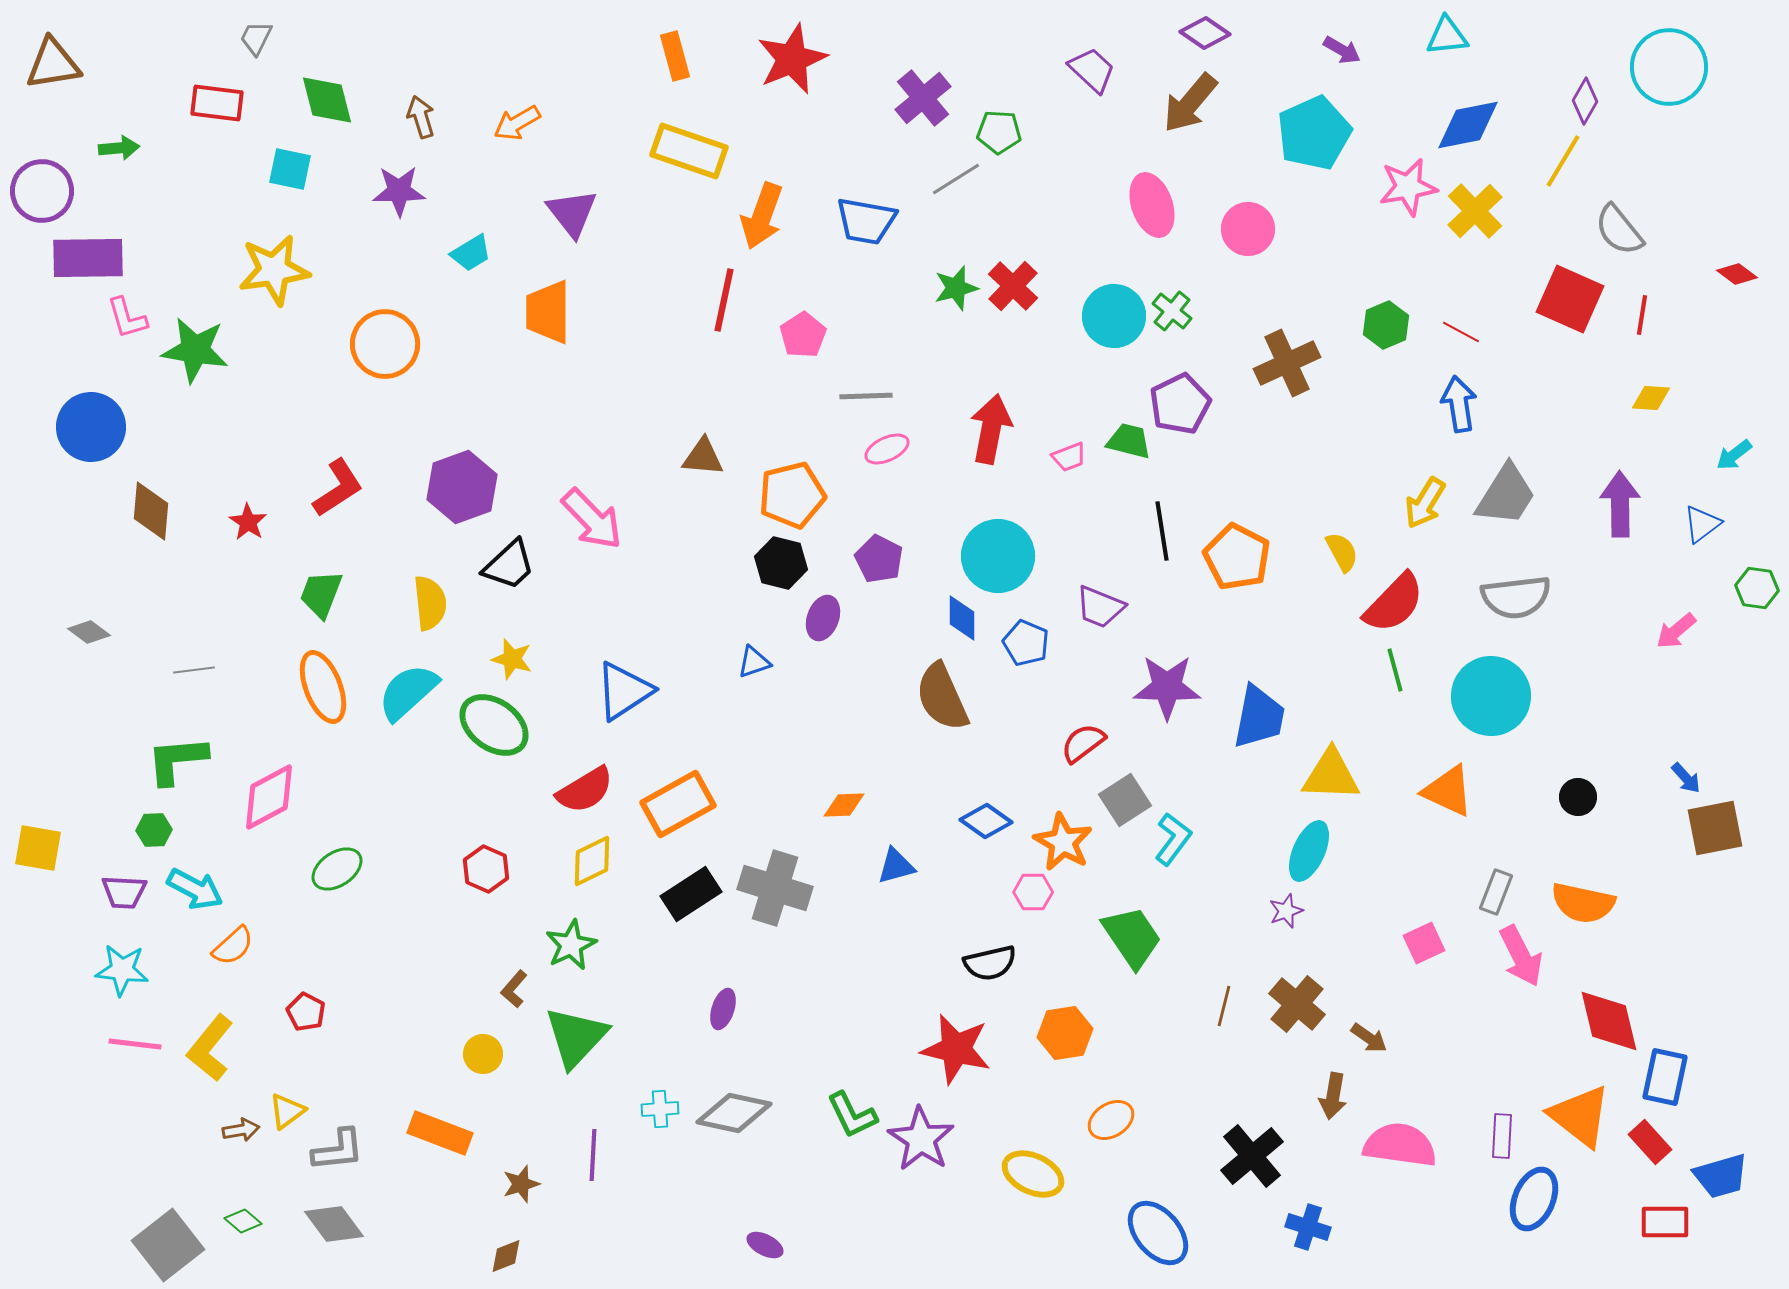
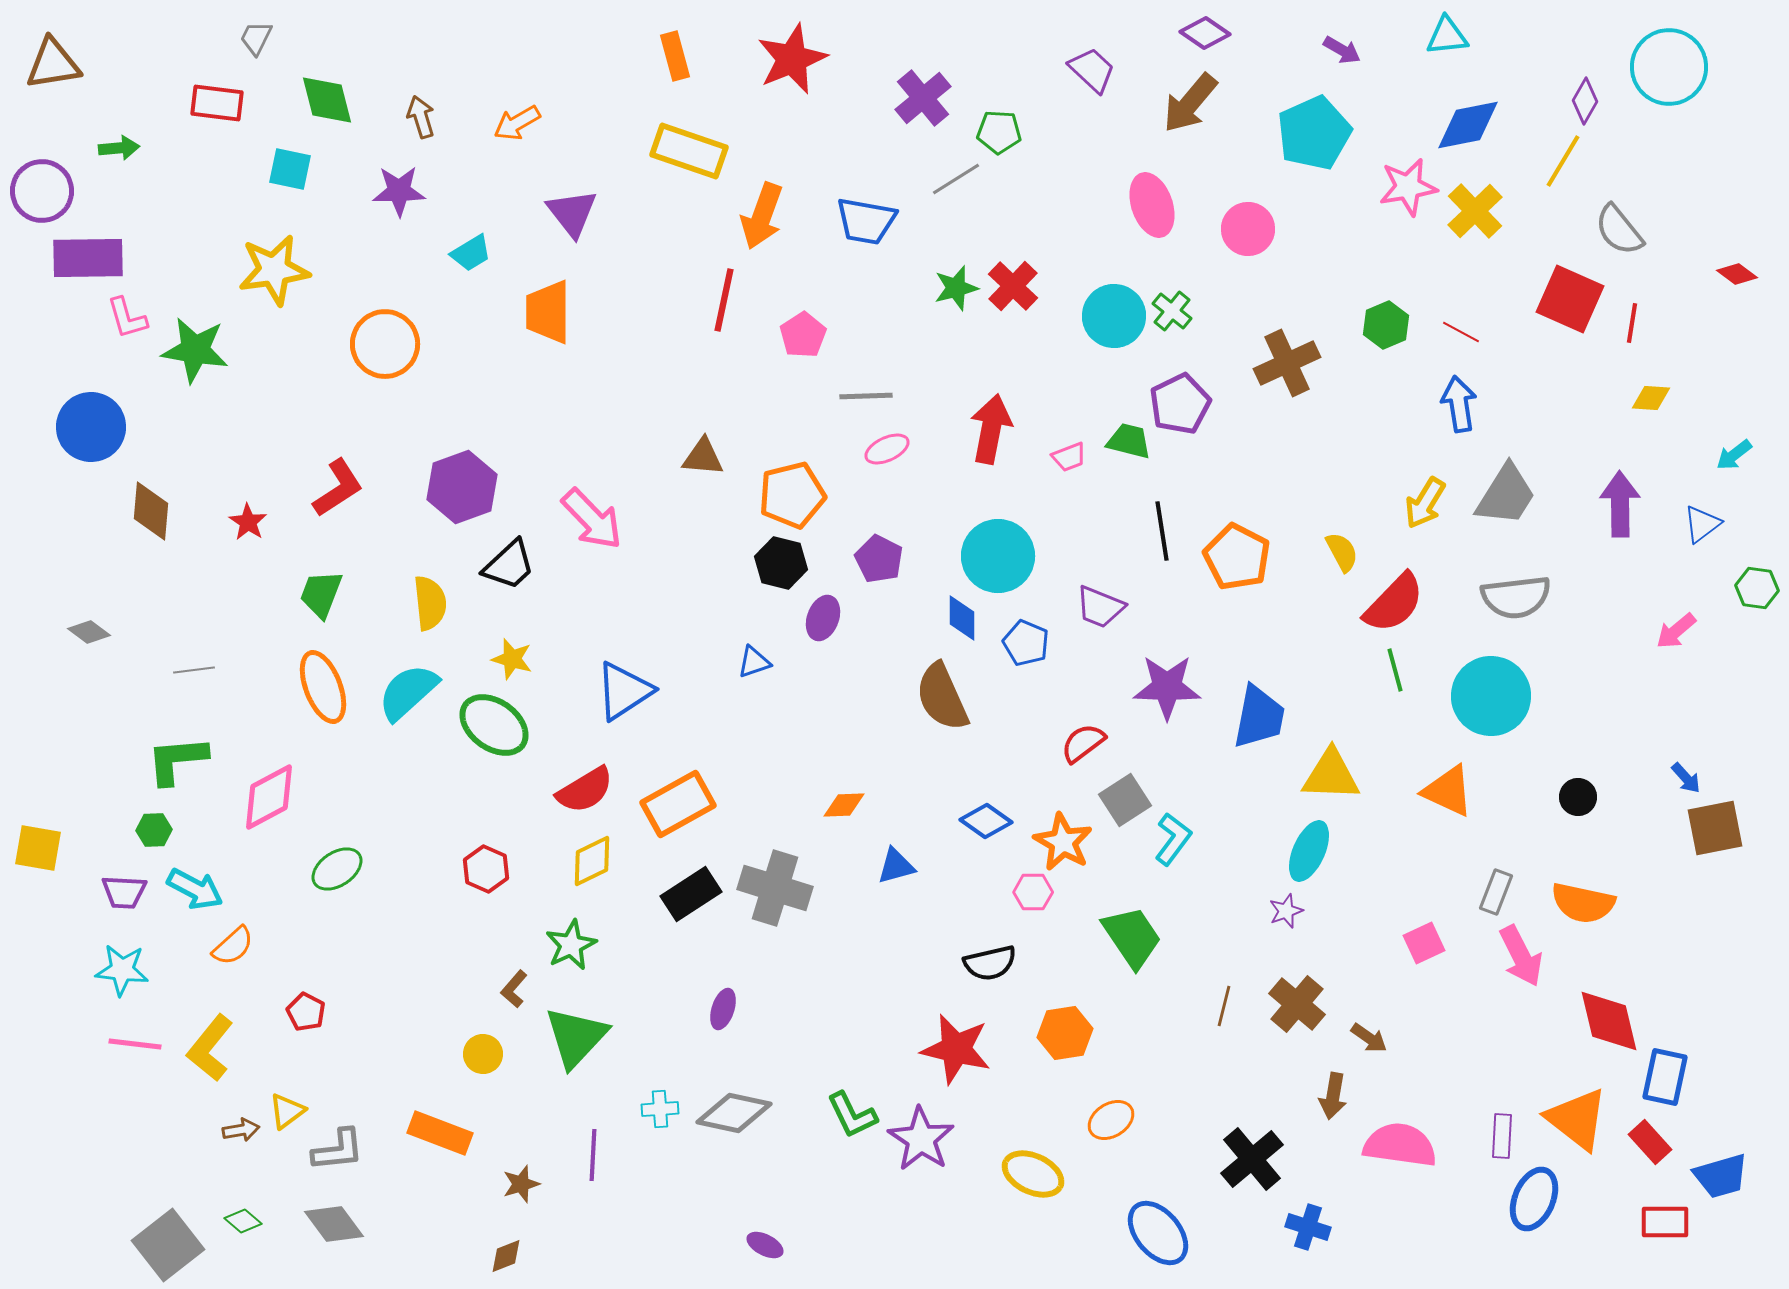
red line at (1642, 315): moved 10 px left, 8 px down
orange triangle at (1580, 1116): moved 3 px left, 3 px down
black cross at (1252, 1156): moved 3 px down
